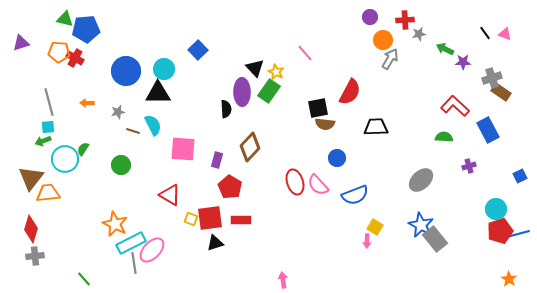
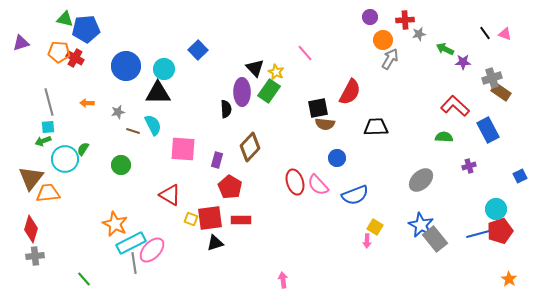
blue circle at (126, 71): moved 5 px up
blue line at (518, 234): moved 40 px left
